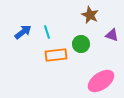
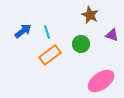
blue arrow: moved 1 px up
orange rectangle: moved 6 px left; rotated 30 degrees counterclockwise
